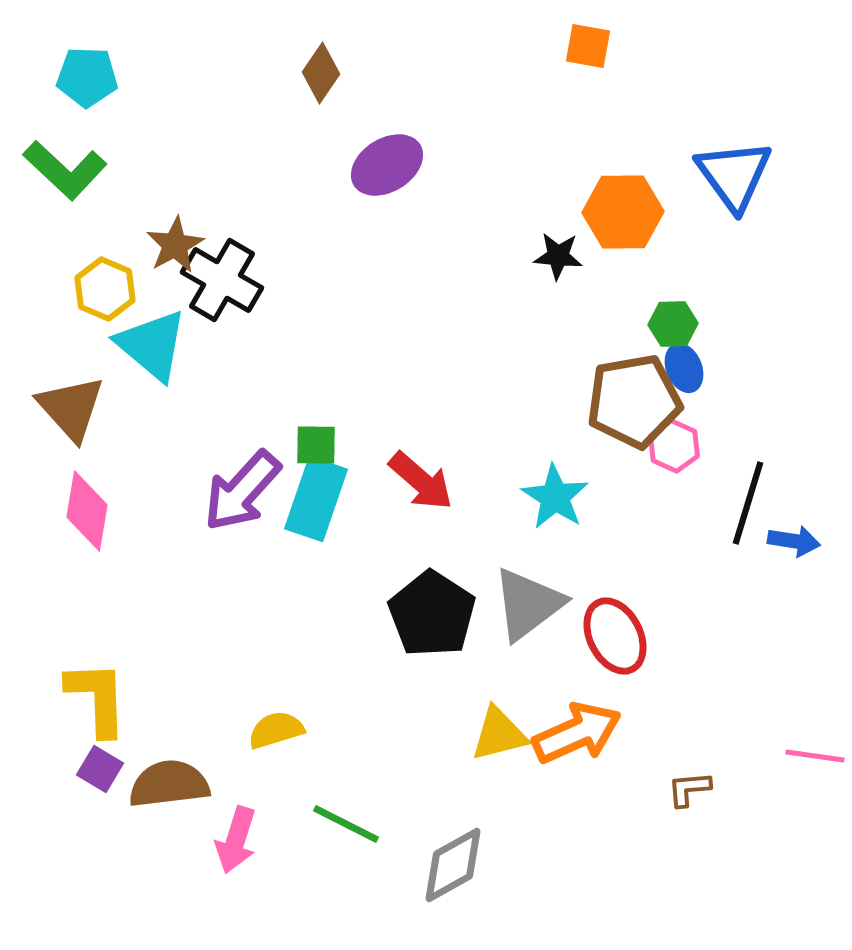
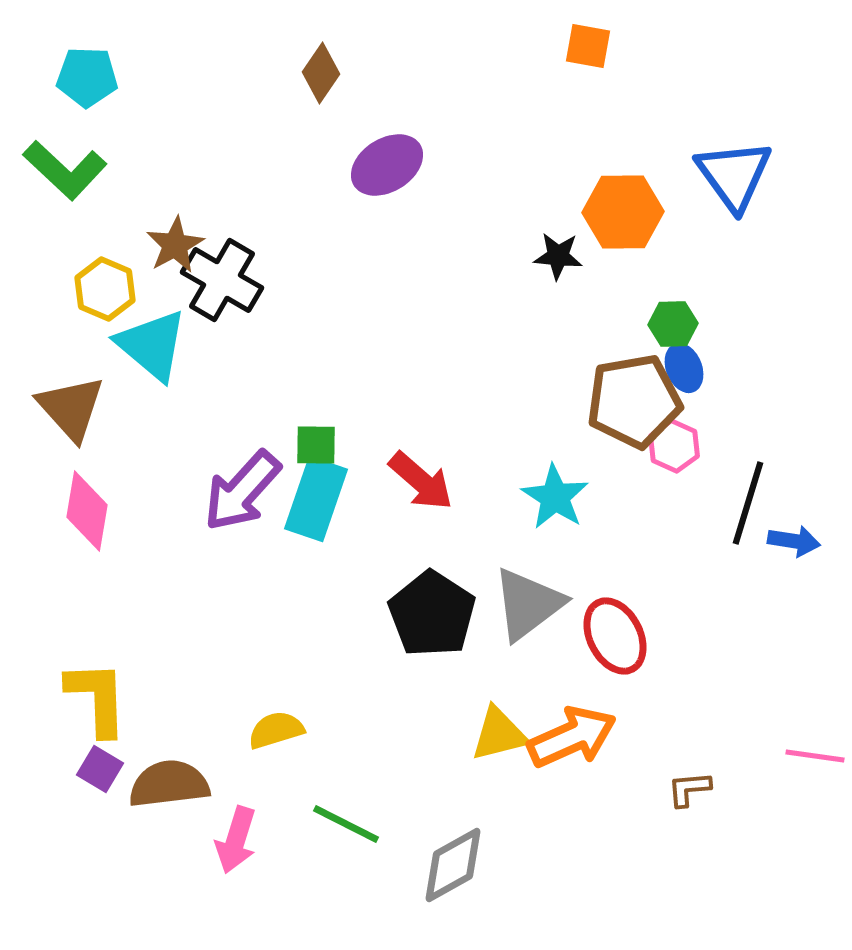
orange arrow: moved 5 px left, 4 px down
